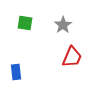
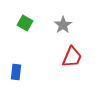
green square: rotated 21 degrees clockwise
blue rectangle: rotated 14 degrees clockwise
